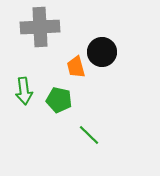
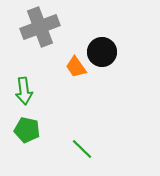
gray cross: rotated 18 degrees counterclockwise
orange trapezoid: rotated 20 degrees counterclockwise
green pentagon: moved 32 px left, 30 px down
green line: moved 7 px left, 14 px down
